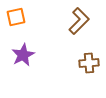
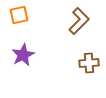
orange square: moved 3 px right, 2 px up
